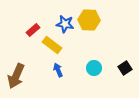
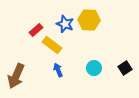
blue star: rotated 12 degrees clockwise
red rectangle: moved 3 px right
